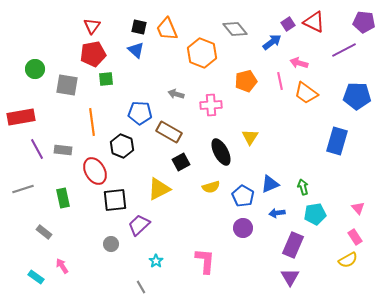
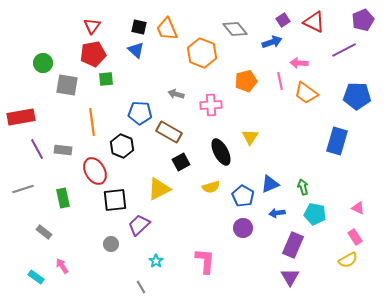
purple pentagon at (364, 22): moved 1 px left, 2 px up; rotated 30 degrees counterclockwise
purple square at (288, 24): moved 5 px left, 4 px up
blue arrow at (272, 42): rotated 18 degrees clockwise
pink arrow at (299, 63): rotated 12 degrees counterclockwise
green circle at (35, 69): moved 8 px right, 6 px up
pink triangle at (358, 208): rotated 24 degrees counterclockwise
cyan pentagon at (315, 214): rotated 20 degrees clockwise
